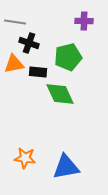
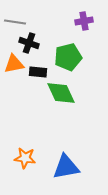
purple cross: rotated 12 degrees counterclockwise
green diamond: moved 1 px right, 1 px up
